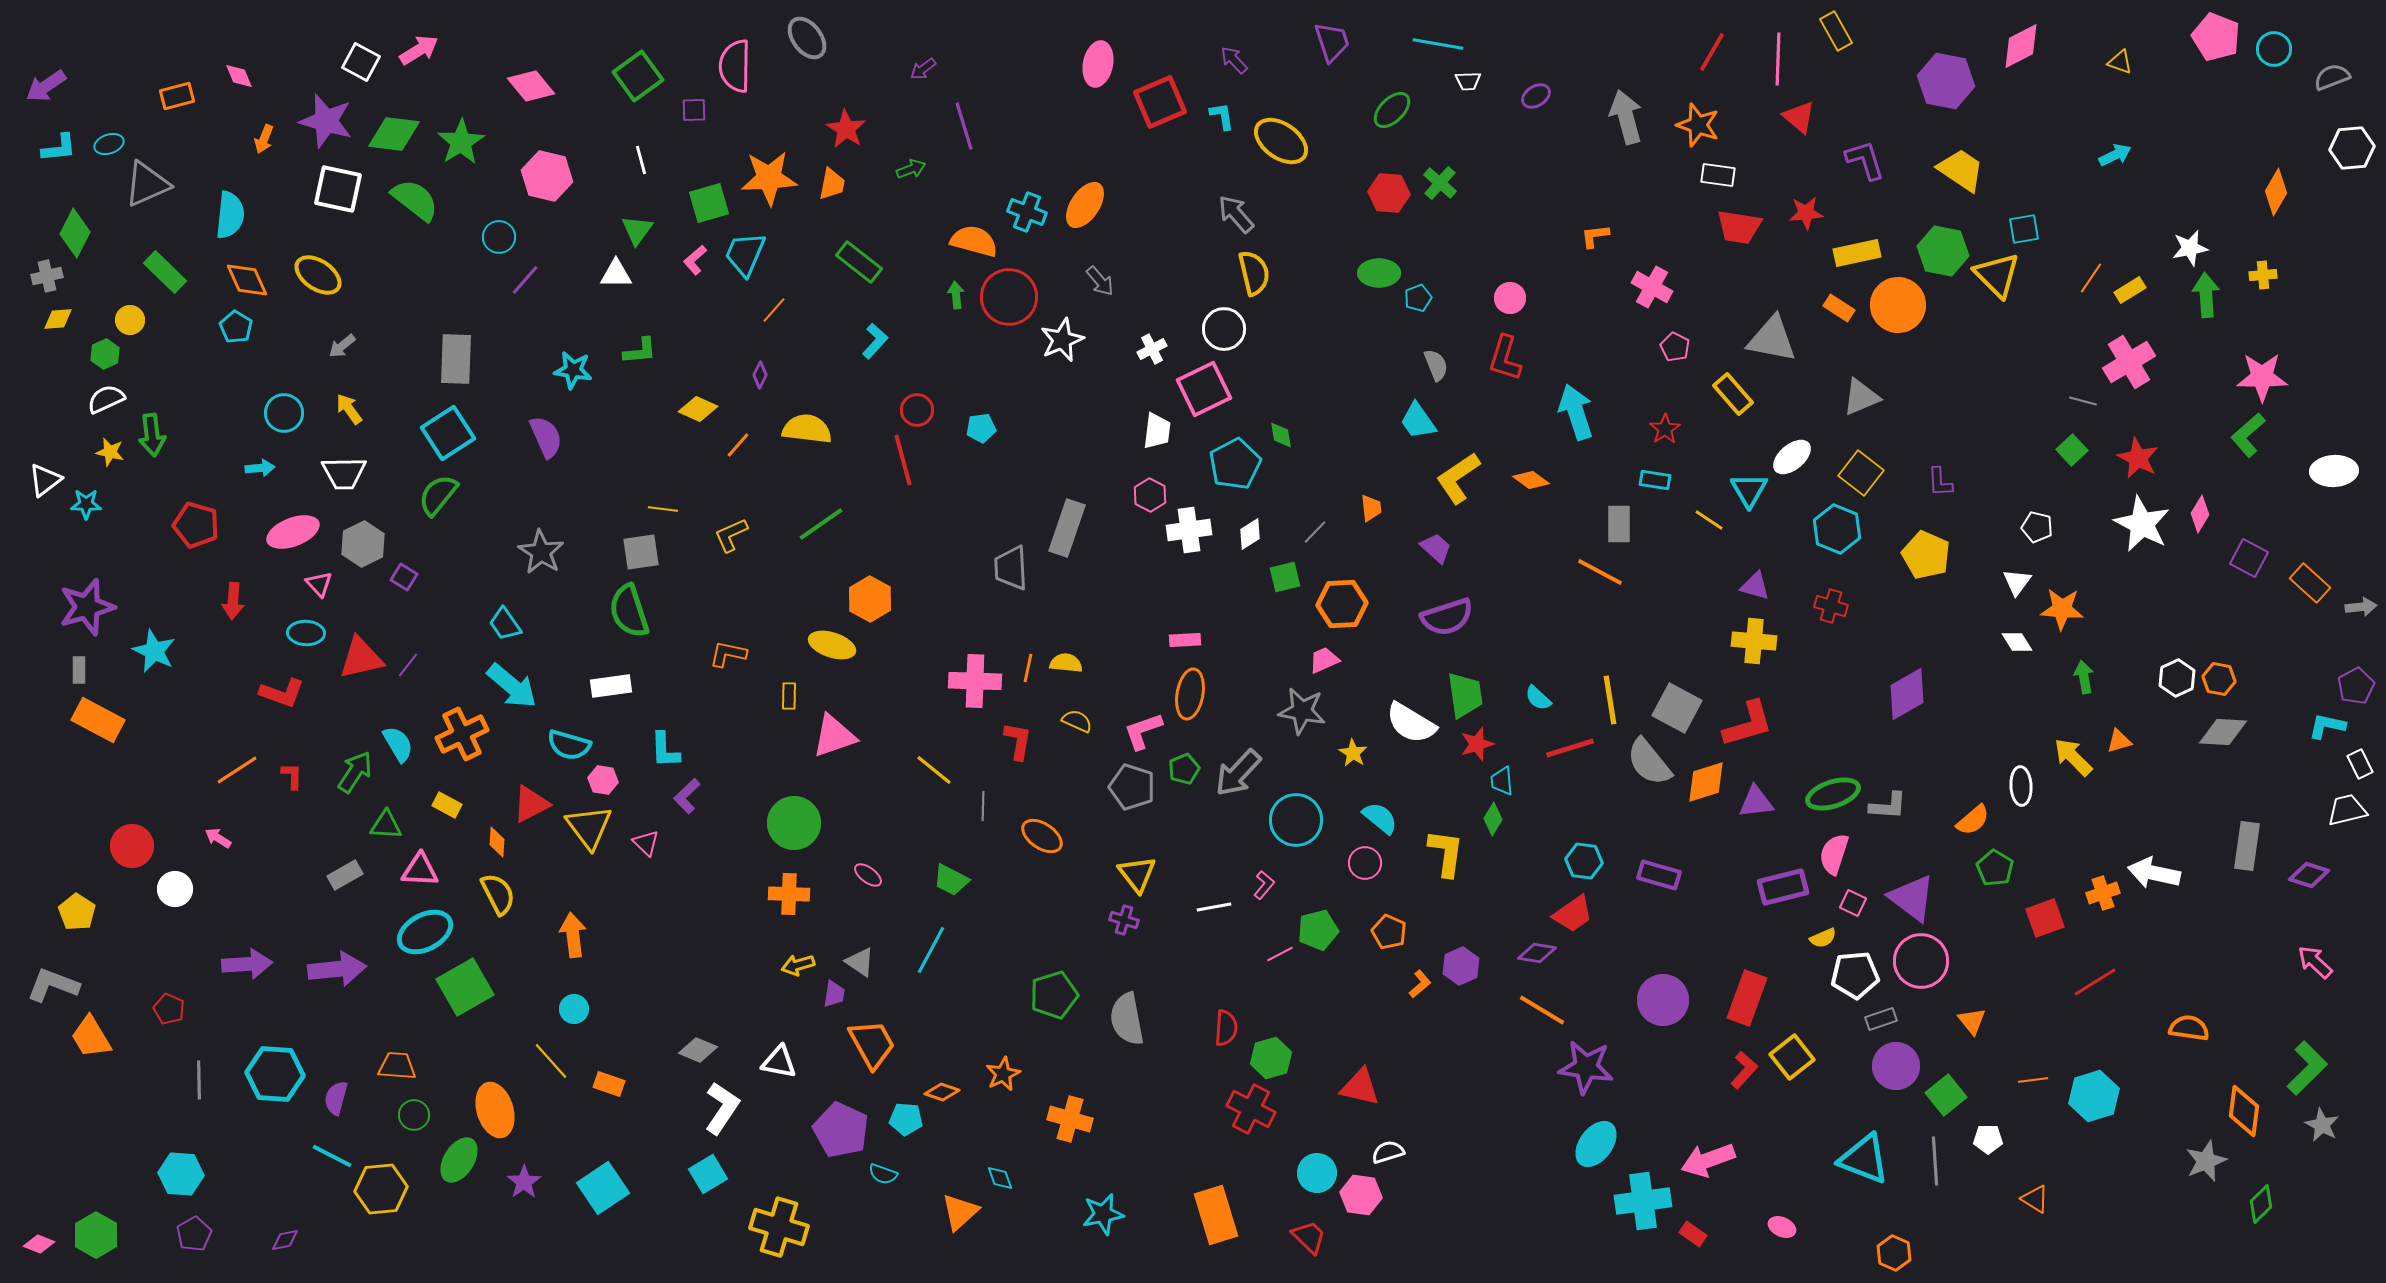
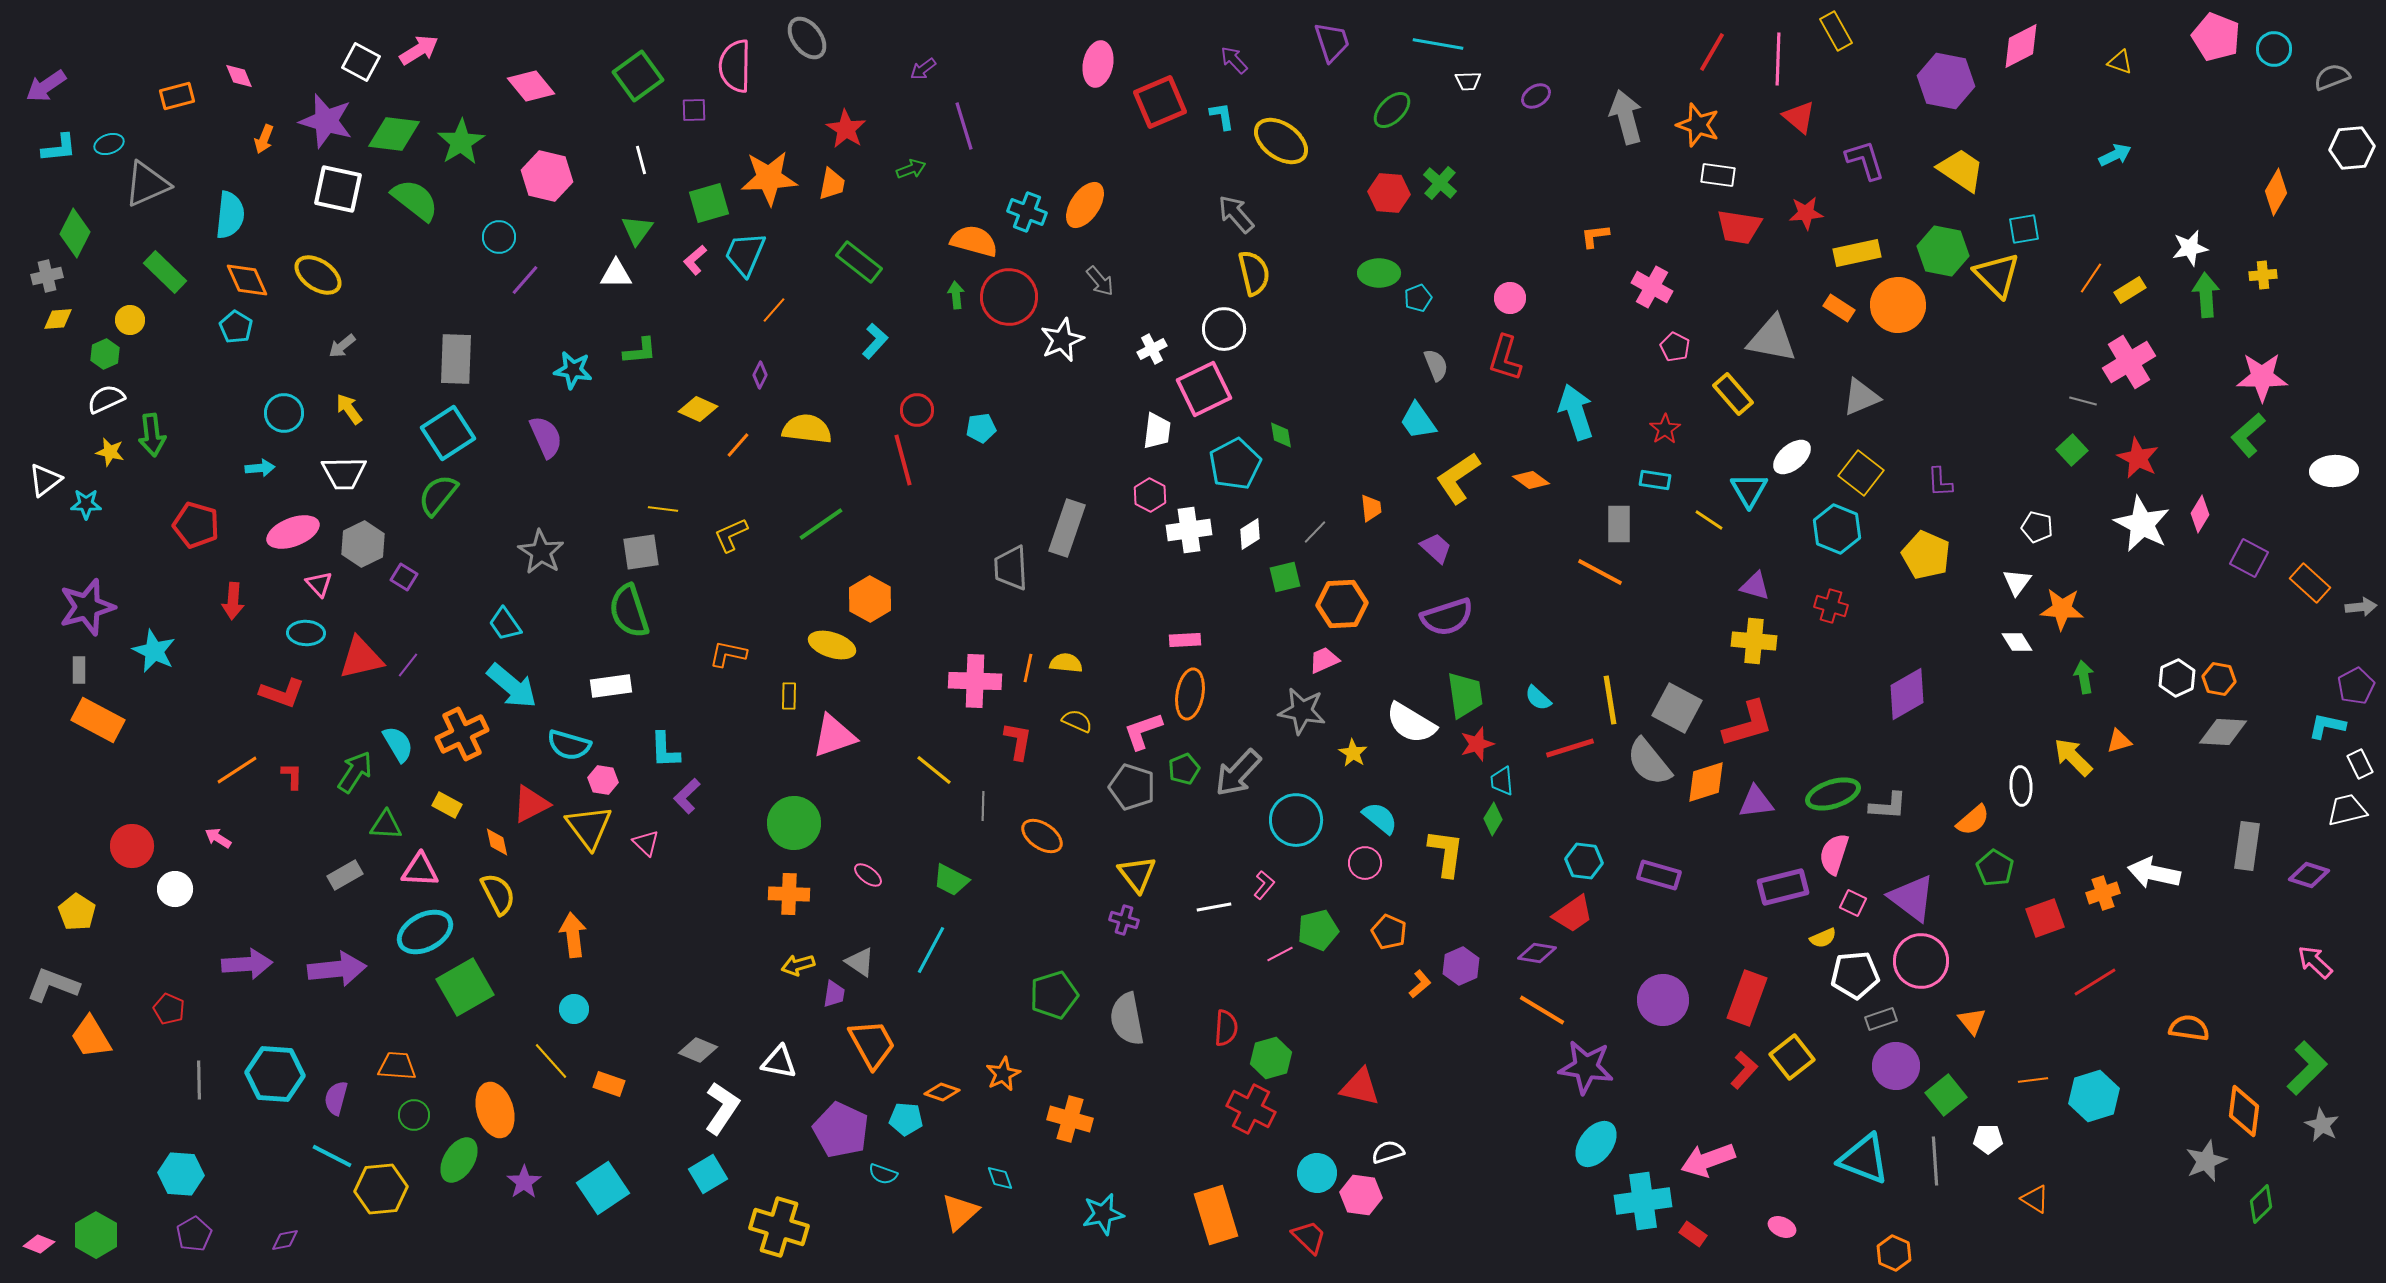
orange diamond at (497, 842): rotated 16 degrees counterclockwise
